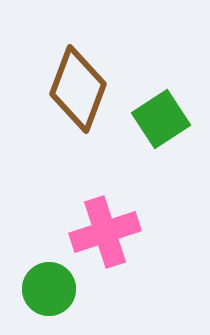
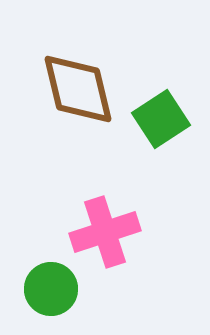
brown diamond: rotated 34 degrees counterclockwise
green circle: moved 2 px right
